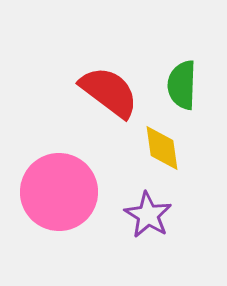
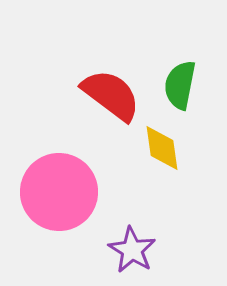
green semicircle: moved 2 px left; rotated 9 degrees clockwise
red semicircle: moved 2 px right, 3 px down
purple star: moved 16 px left, 35 px down
